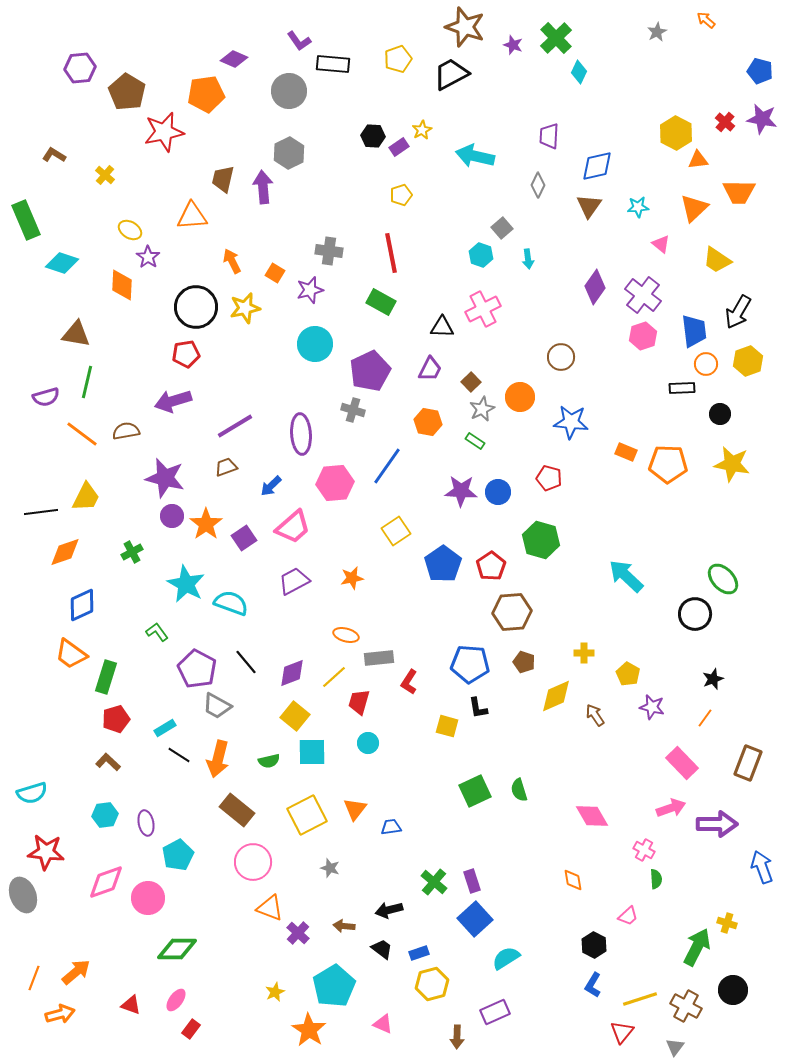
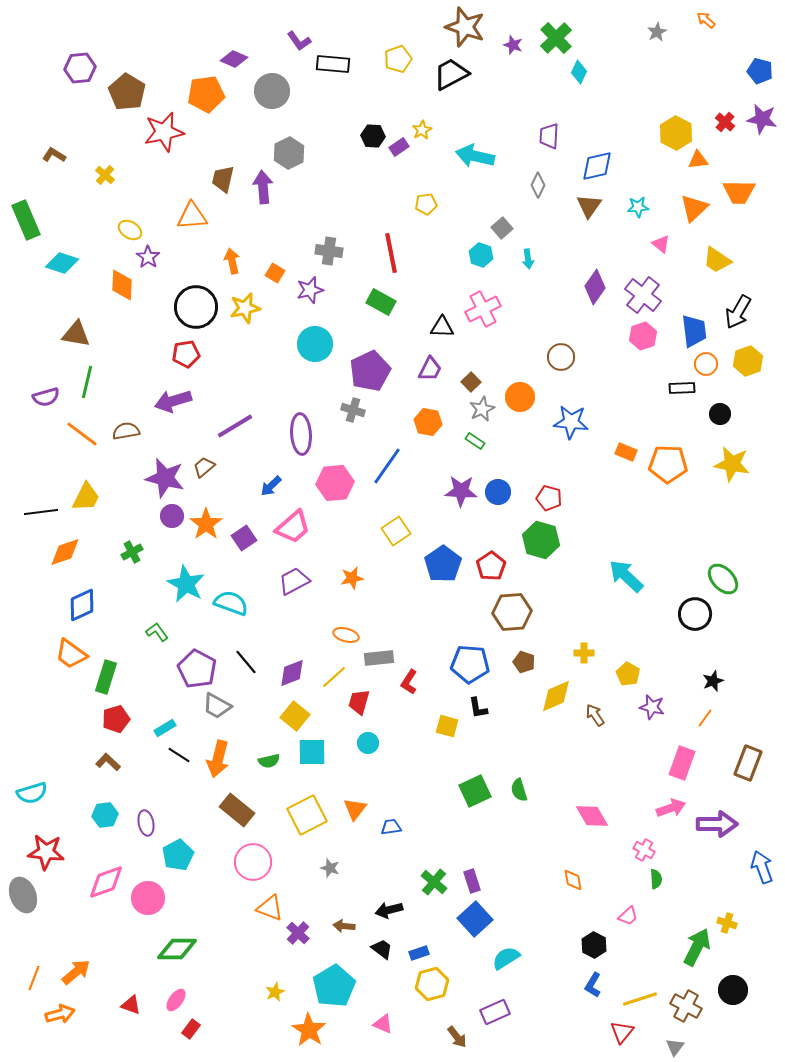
gray circle at (289, 91): moved 17 px left
yellow pentagon at (401, 195): moved 25 px right, 9 px down; rotated 10 degrees clockwise
orange arrow at (232, 261): rotated 15 degrees clockwise
brown trapezoid at (226, 467): moved 22 px left; rotated 20 degrees counterclockwise
red pentagon at (549, 478): moved 20 px down
black star at (713, 679): moved 2 px down
pink rectangle at (682, 763): rotated 64 degrees clockwise
brown arrow at (457, 1037): rotated 40 degrees counterclockwise
